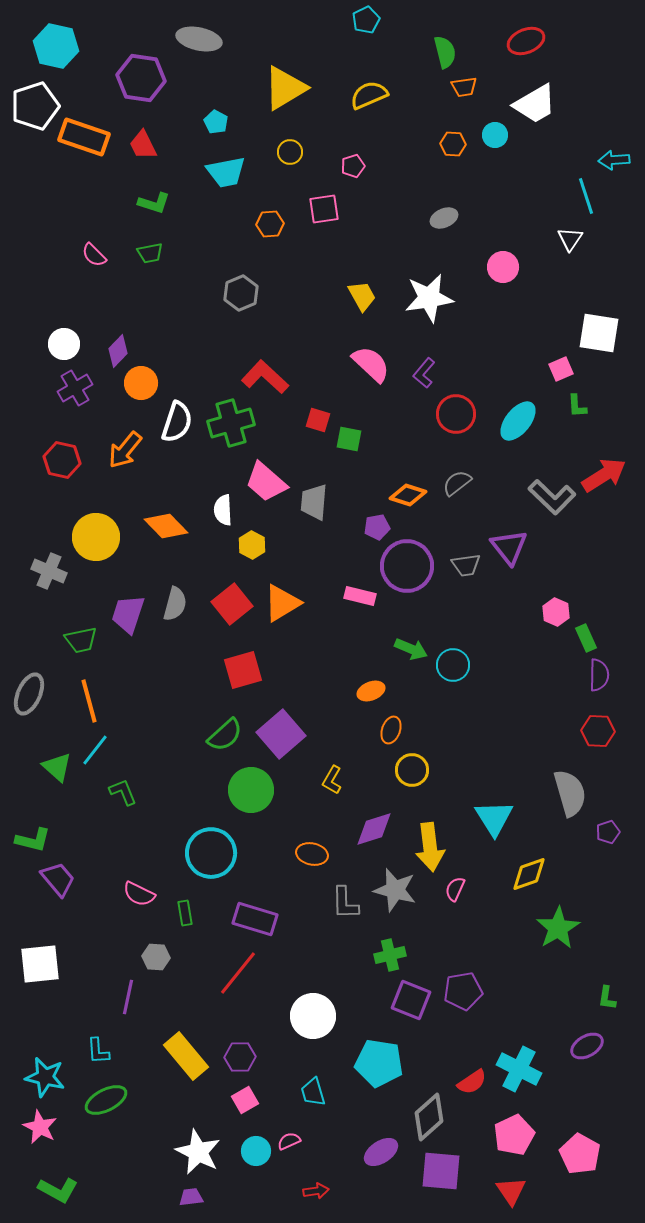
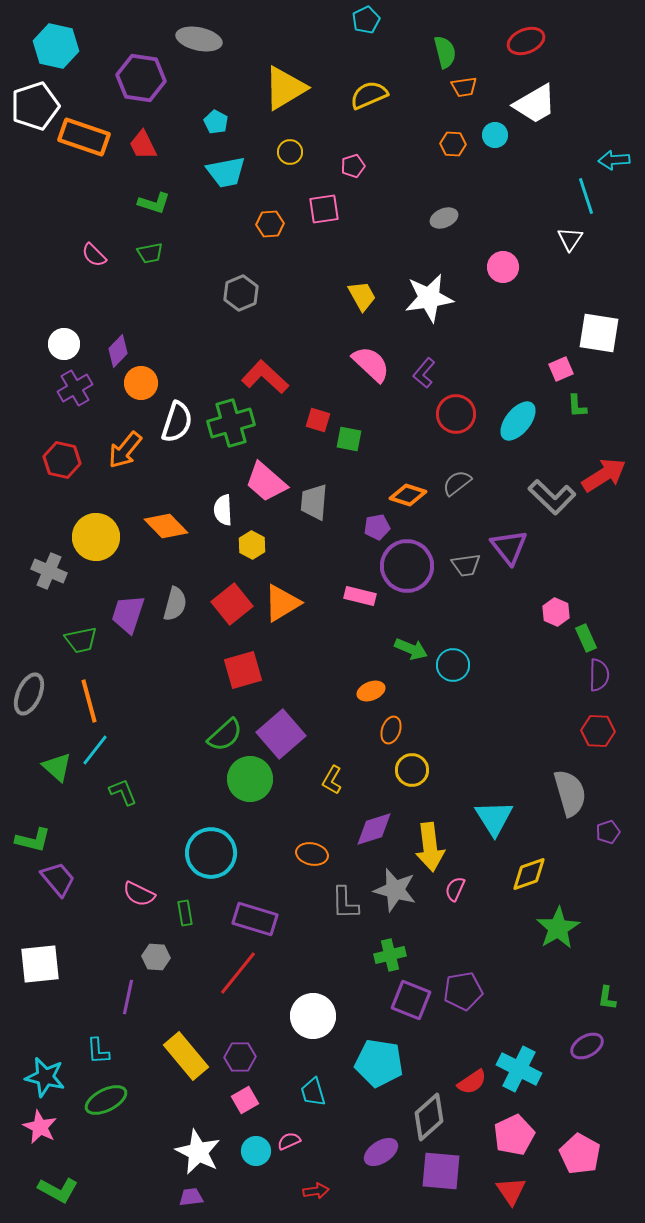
green circle at (251, 790): moved 1 px left, 11 px up
